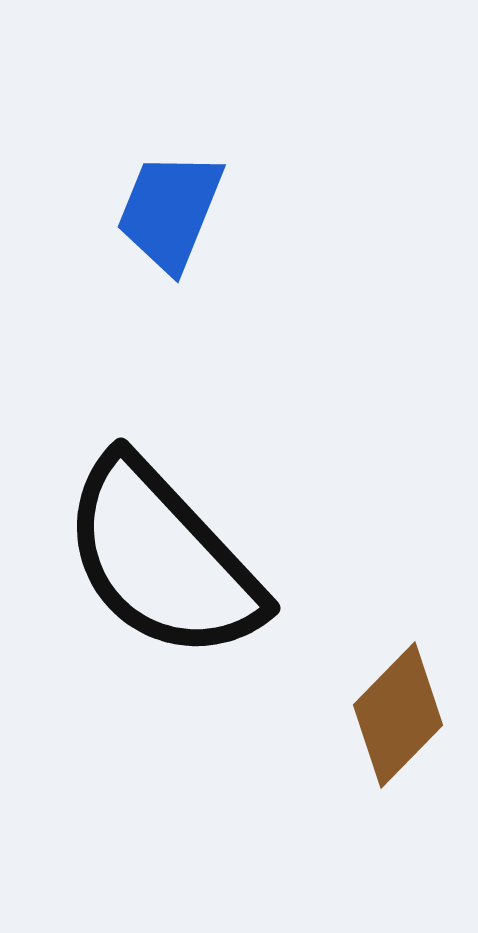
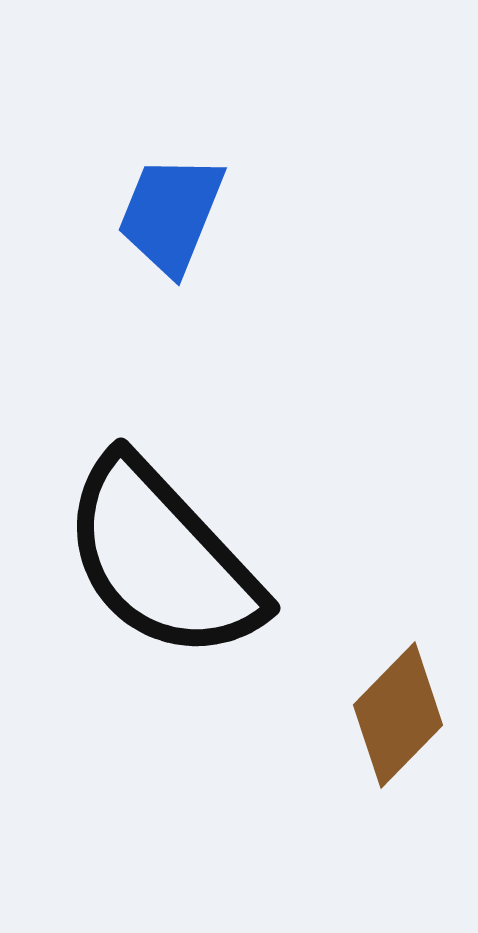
blue trapezoid: moved 1 px right, 3 px down
